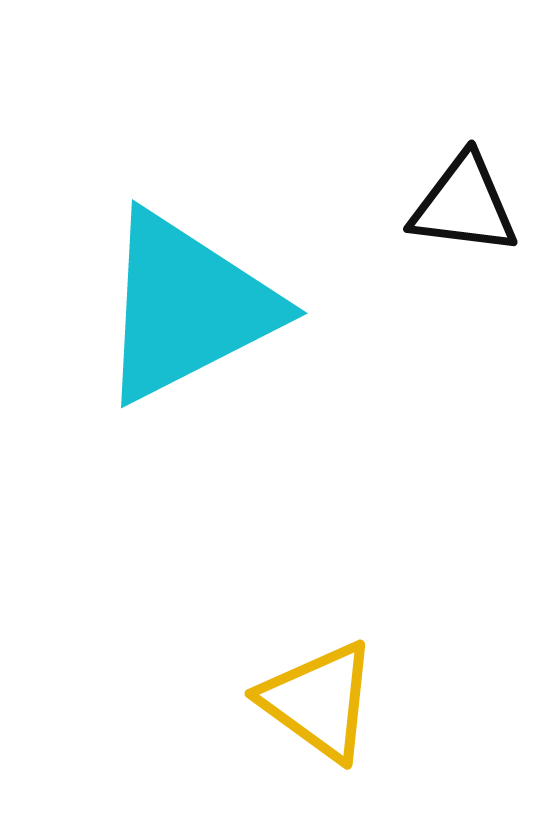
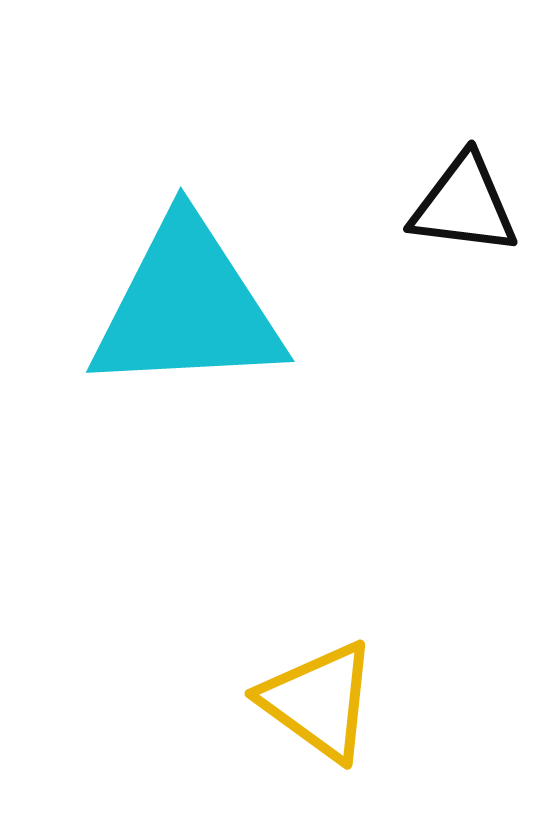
cyan triangle: rotated 24 degrees clockwise
